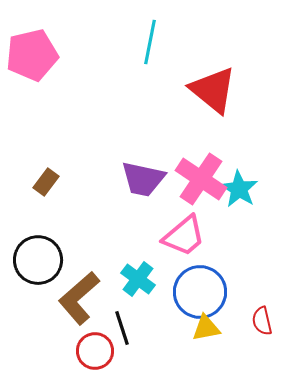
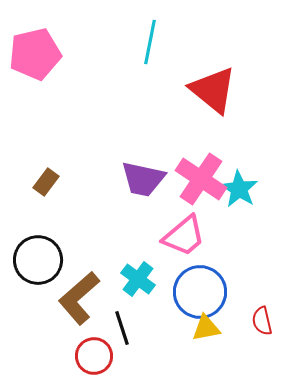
pink pentagon: moved 3 px right, 1 px up
red circle: moved 1 px left, 5 px down
